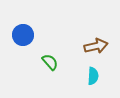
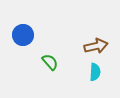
cyan semicircle: moved 2 px right, 4 px up
